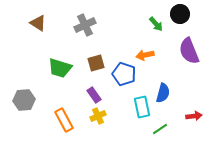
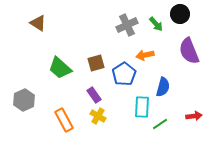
gray cross: moved 42 px right
green trapezoid: rotated 25 degrees clockwise
blue pentagon: rotated 20 degrees clockwise
blue semicircle: moved 6 px up
gray hexagon: rotated 20 degrees counterclockwise
cyan rectangle: rotated 15 degrees clockwise
yellow cross: rotated 35 degrees counterclockwise
green line: moved 5 px up
